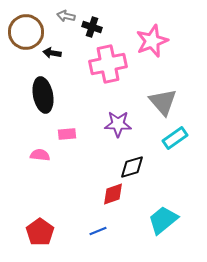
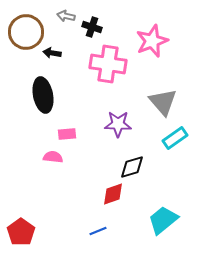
pink cross: rotated 21 degrees clockwise
pink semicircle: moved 13 px right, 2 px down
red pentagon: moved 19 px left
